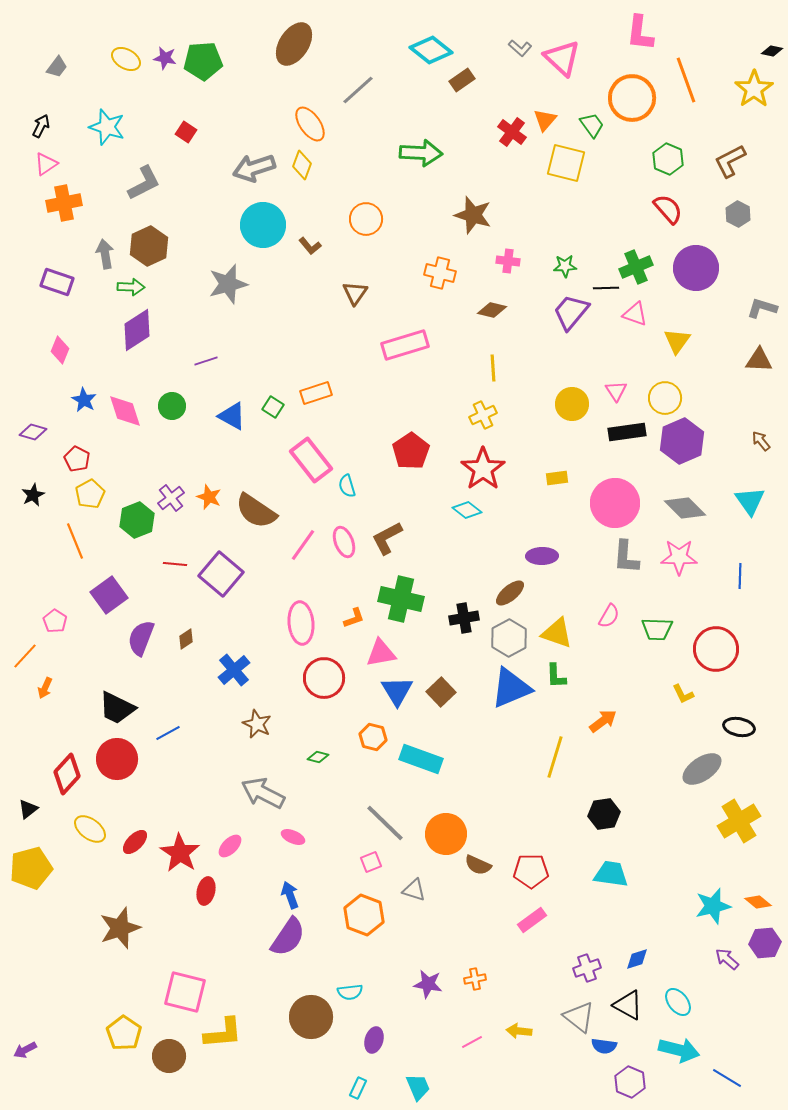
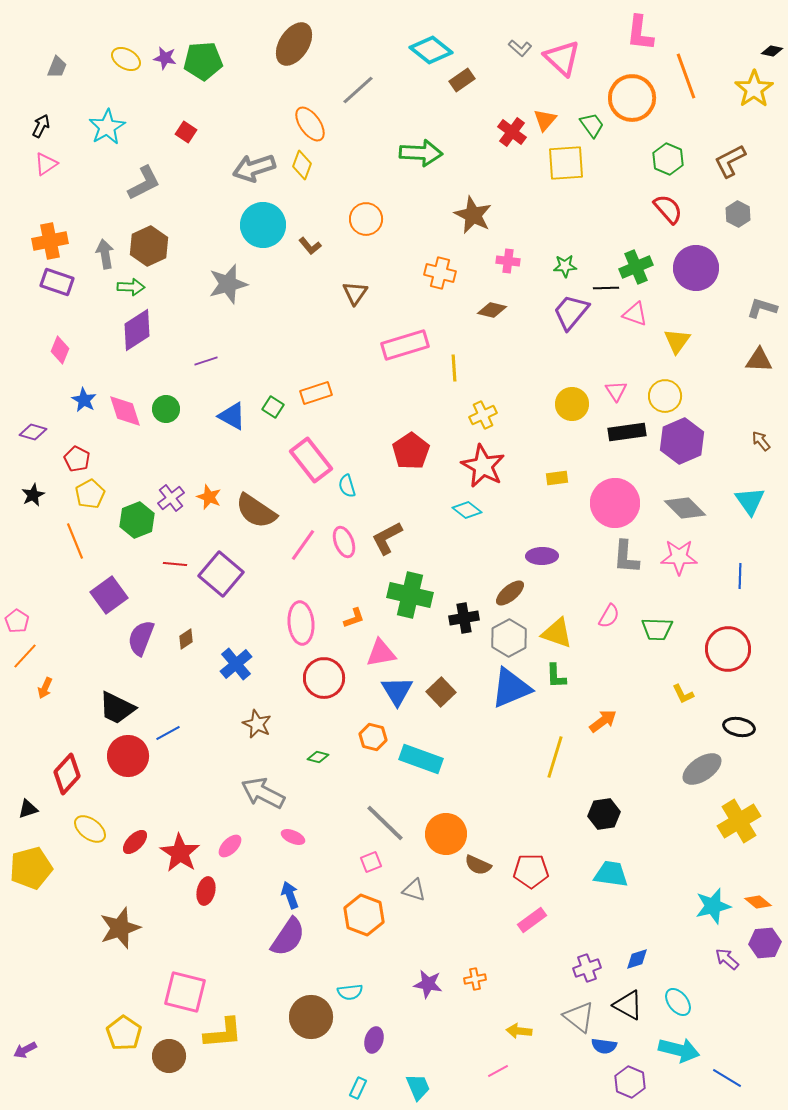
gray trapezoid at (57, 67): rotated 15 degrees counterclockwise
orange line at (686, 80): moved 4 px up
cyan star at (107, 127): rotated 24 degrees clockwise
yellow square at (566, 163): rotated 18 degrees counterclockwise
orange cross at (64, 203): moved 14 px left, 38 px down
brown star at (473, 215): rotated 9 degrees clockwise
yellow line at (493, 368): moved 39 px left
yellow circle at (665, 398): moved 2 px up
green circle at (172, 406): moved 6 px left, 3 px down
red star at (483, 469): moved 3 px up; rotated 9 degrees counterclockwise
green cross at (401, 599): moved 9 px right, 4 px up
pink pentagon at (55, 621): moved 38 px left
red circle at (716, 649): moved 12 px right
blue cross at (234, 670): moved 2 px right, 6 px up
red circle at (117, 759): moved 11 px right, 3 px up
black triangle at (28, 809): rotated 20 degrees clockwise
pink line at (472, 1042): moved 26 px right, 29 px down
